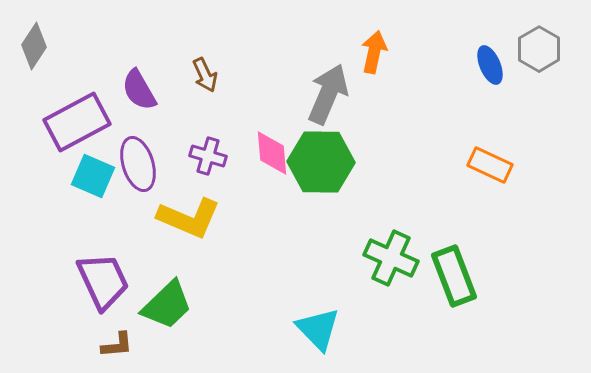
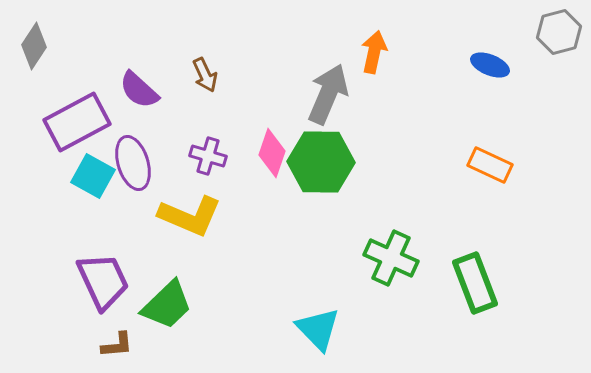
gray hexagon: moved 20 px right, 17 px up; rotated 15 degrees clockwise
blue ellipse: rotated 45 degrees counterclockwise
purple semicircle: rotated 18 degrees counterclockwise
pink diamond: rotated 24 degrees clockwise
purple ellipse: moved 5 px left, 1 px up
cyan square: rotated 6 degrees clockwise
yellow L-shape: moved 1 px right, 2 px up
green rectangle: moved 21 px right, 7 px down
